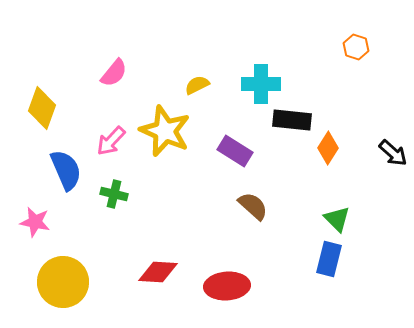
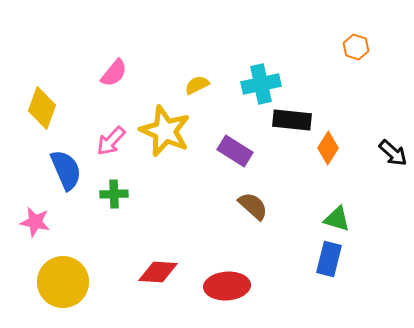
cyan cross: rotated 12 degrees counterclockwise
green cross: rotated 16 degrees counterclockwise
green triangle: rotated 28 degrees counterclockwise
